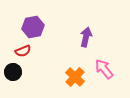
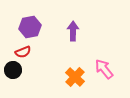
purple hexagon: moved 3 px left
purple arrow: moved 13 px left, 6 px up; rotated 12 degrees counterclockwise
red semicircle: moved 1 px down
black circle: moved 2 px up
